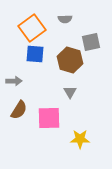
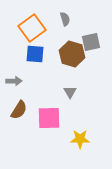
gray semicircle: rotated 104 degrees counterclockwise
brown hexagon: moved 2 px right, 6 px up
